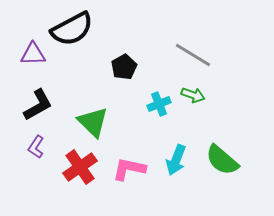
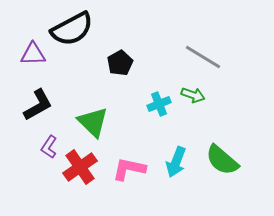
gray line: moved 10 px right, 2 px down
black pentagon: moved 4 px left, 4 px up
purple L-shape: moved 13 px right
cyan arrow: moved 2 px down
